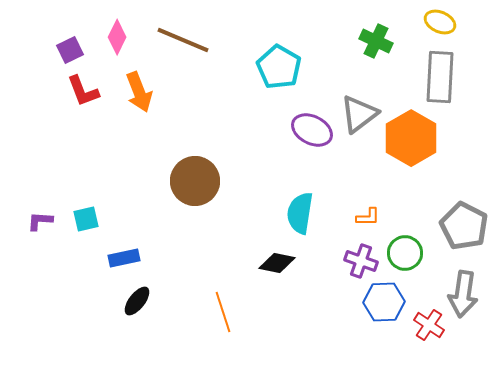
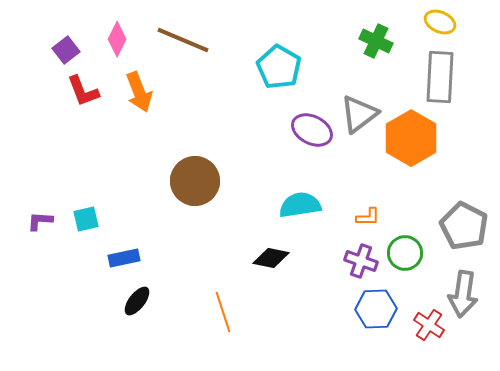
pink diamond: moved 2 px down
purple square: moved 4 px left; rotated 12 degrees counterclockwise
cyan semicircle: moved 8 px up; rotated 72 degrees clockwise
black diamond: moved 6 px left, 5 px up
blue hexagon: moved 8 px left, 7 px down
